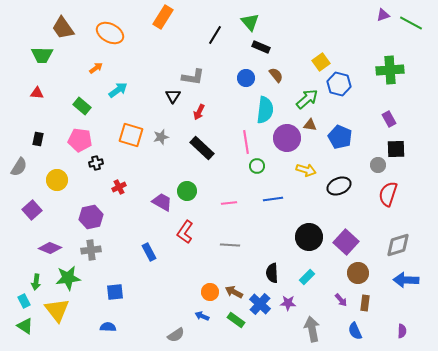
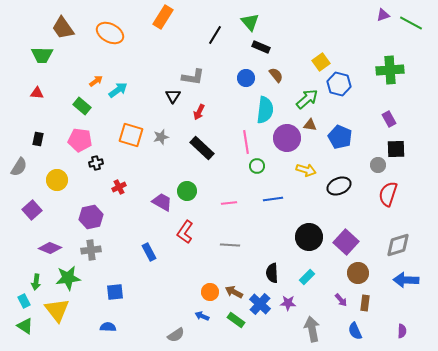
orange arrow at (96, 68): moved 13 px down
